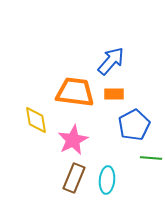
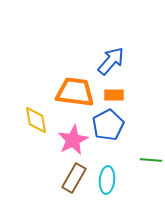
orange rectangle: moved 1 px down
blue pentagon: moved 26 px left
green line: moved 2 px down
brown rectangle: rotated 8 degrees clockwise
